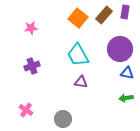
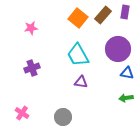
brown rectangle: moved 1 px left
purple circle: moved 2 px left
purple cross: moved 2 px down
pink cross: moved 4 px left, 3 px down
gray circle: moved 2 px up
